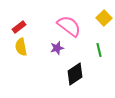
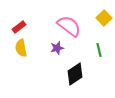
yellow semicircle: moved 1 px down
